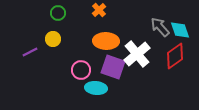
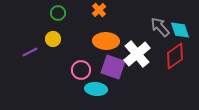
cyan ellipse: moved 1 px down
